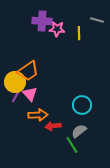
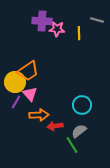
purple line: moved 6 px down
orange arrow: moved 1 px right
red arrow: moved 2 px right
